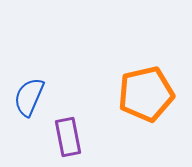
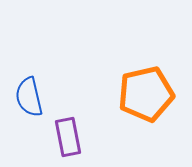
blue semicircle: rotated 36 degrees counterclockwise
